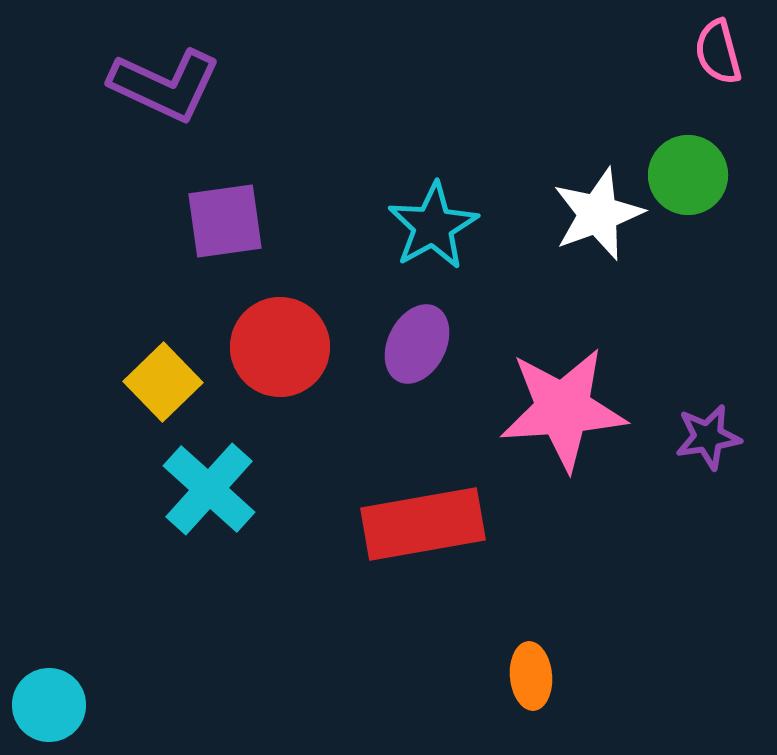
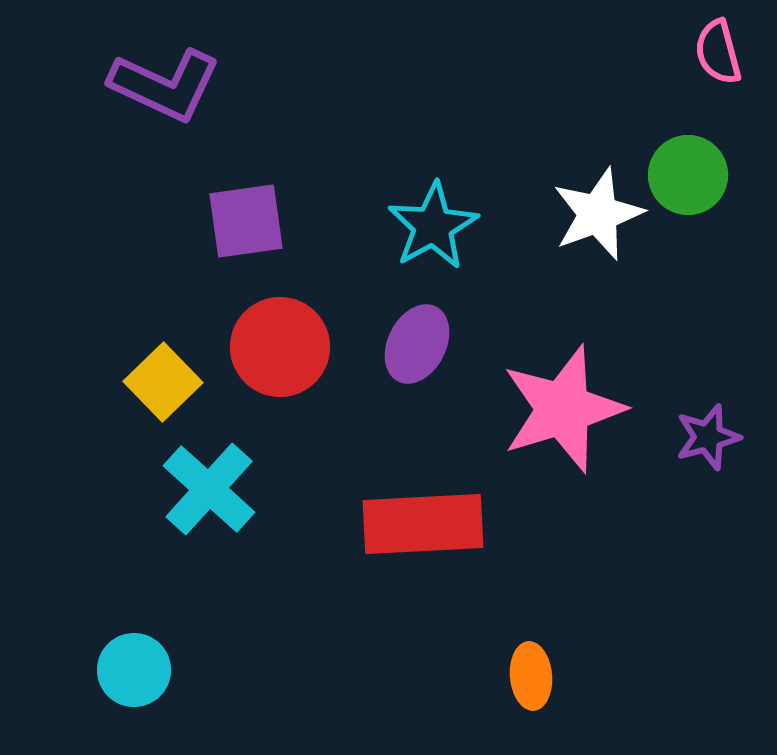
purple square: moved 21 px right
pink star: rotated 13 degrees counterclockwise
purple star: rotated 6 degrees counterclockwise
red rectangle: rotated 7 degrees clockwise
cyan circle: moved 85 px right, 35 px up
